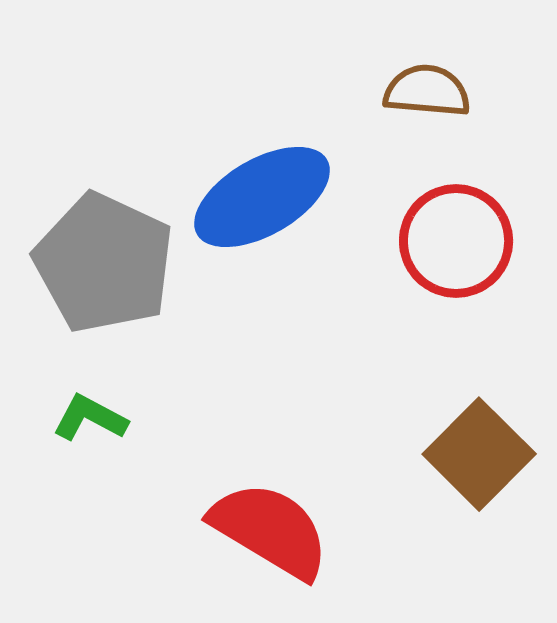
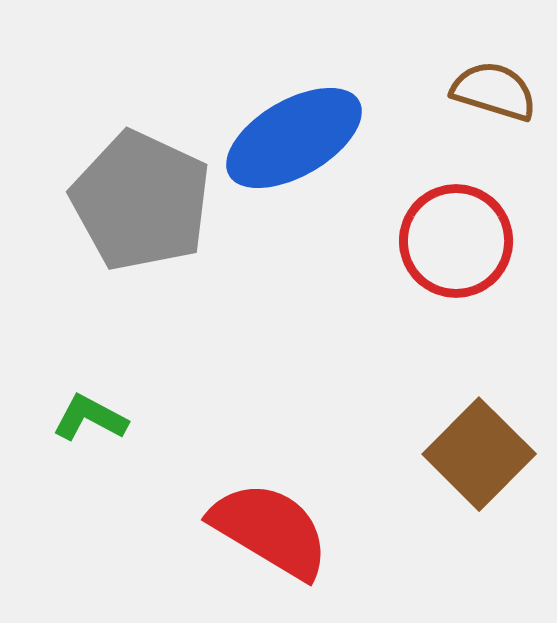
brown semicircle: moved 67 px right; rotated 12 degrees clockwise
blue ellipse: moved 32 px right, 59 px up
gray pentagon: moved 37 px right, 62 px up
